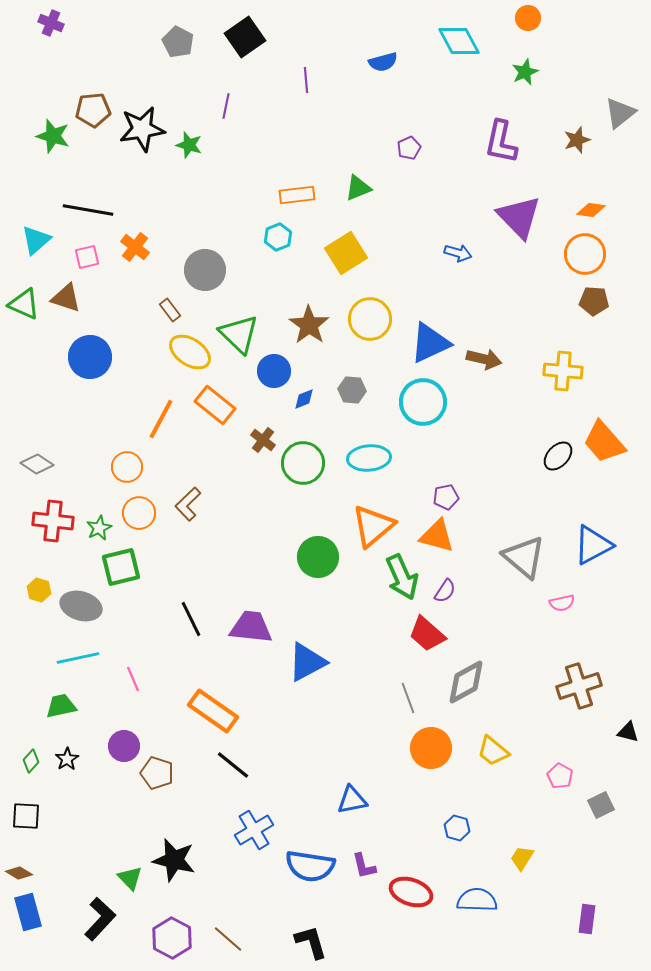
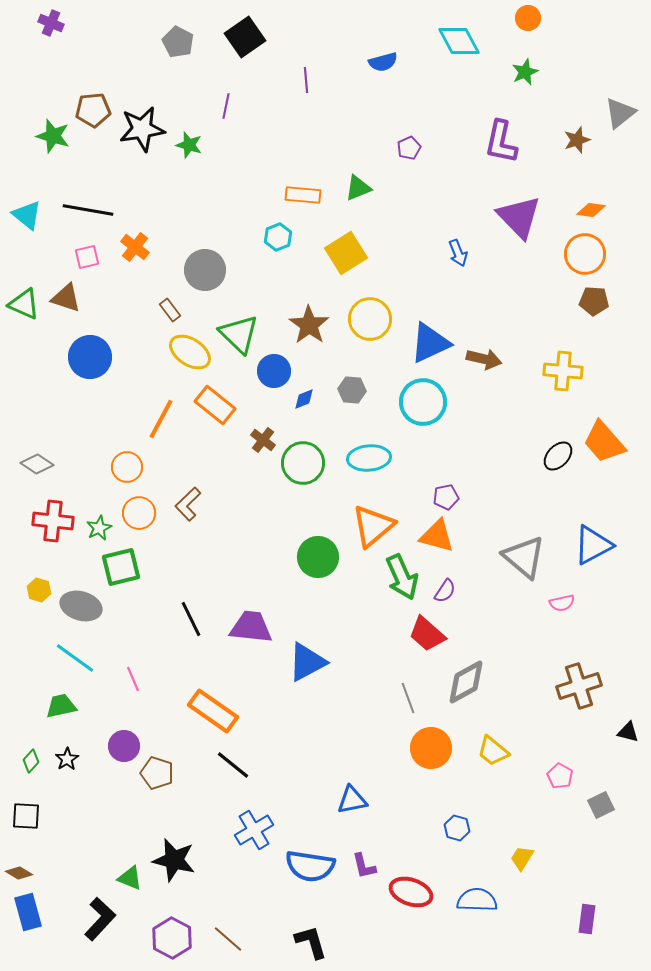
orange rectangle at (297, 195): moved 6 px right; rotated 12 degrees clockwise
cyan triangle at (36, 240): moved 9 px left, 25 px up; rotated 40 degrees counterclockwise
blue arrow at (458, 253): rotated 52 degrees clockwise
cyan line at (78, 658): moved 3 px left; rotated 48 degrees clockwise
green triangle at (130, 878): rotated 24 degrees counterclockwise
